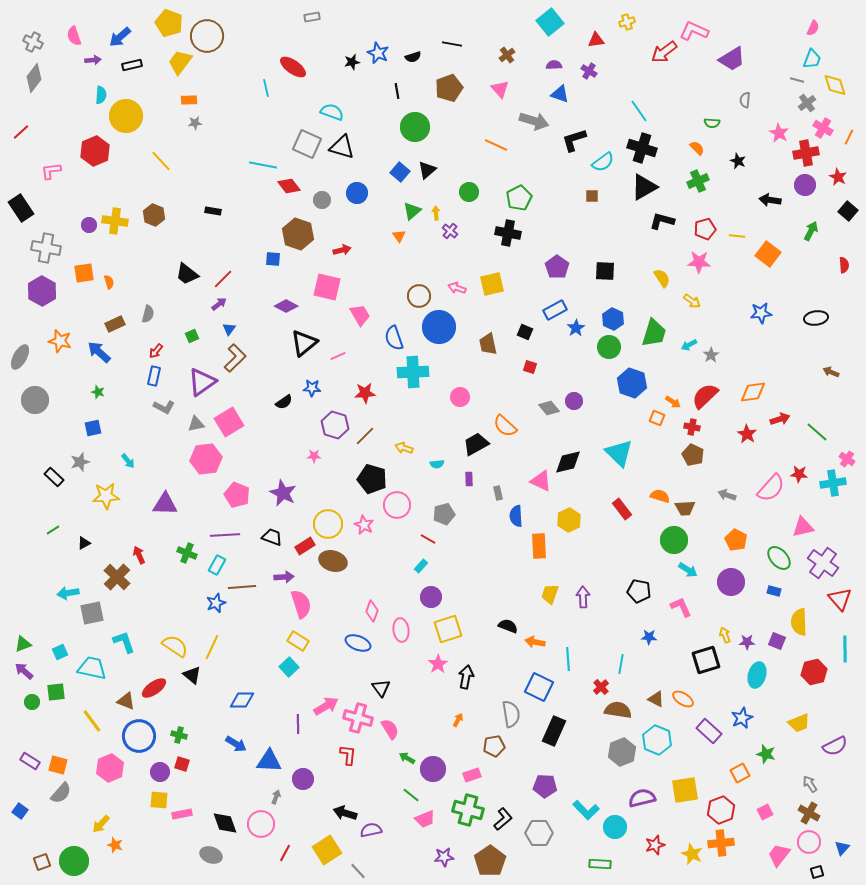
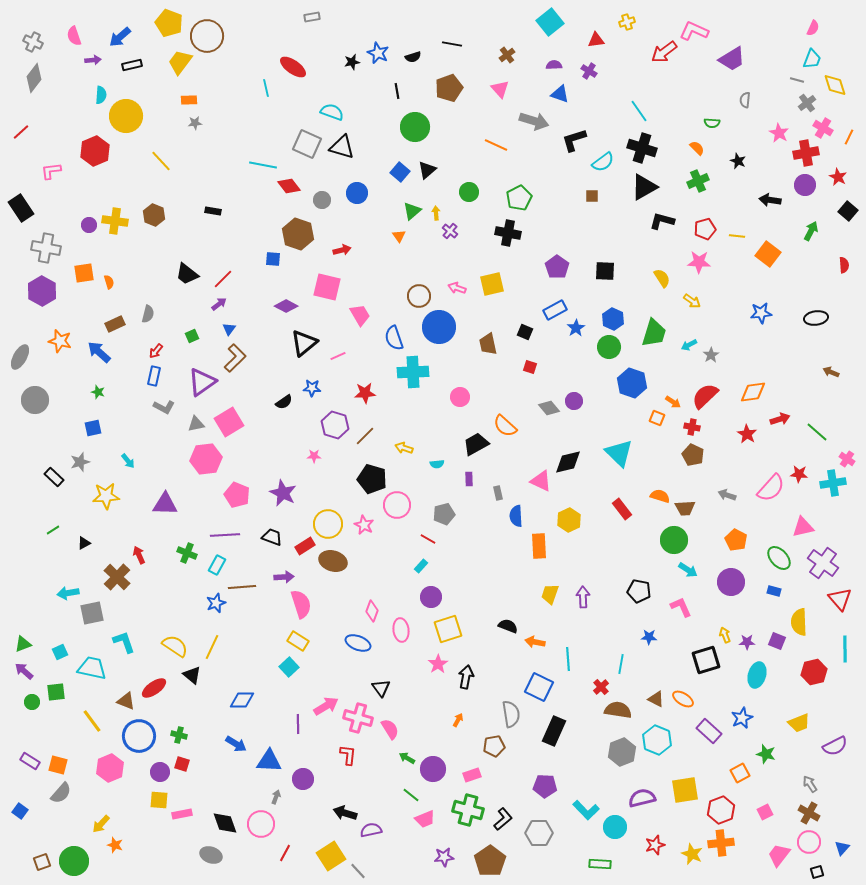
yellow square at (327, 850): moved 4 px right, 6 px down
